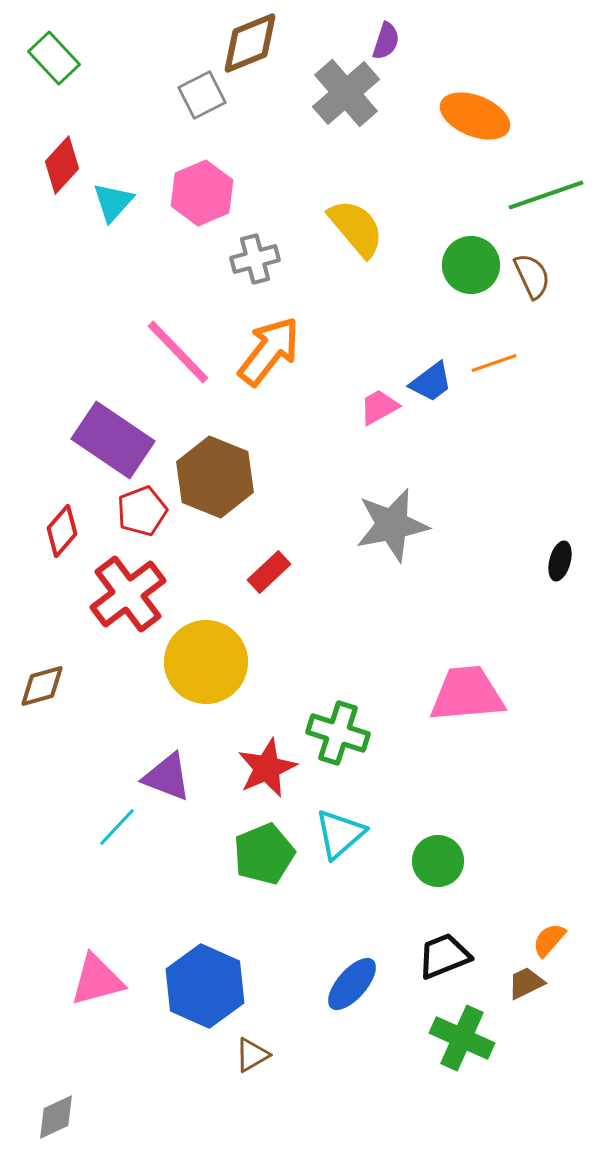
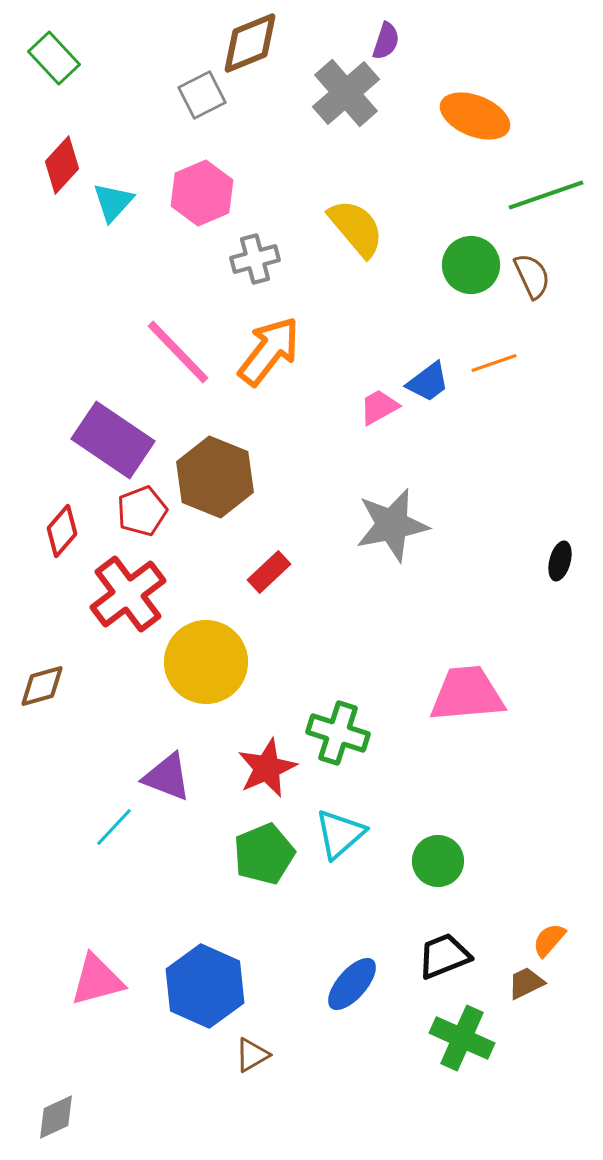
blue trapezoid at (431, 382): moved 3 px left
cyan line at (117, 827): moved 3 px left
